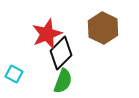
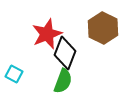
black diamond: moved 4 px right; rotated 24 degrees counterclockwise
